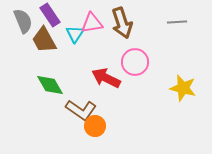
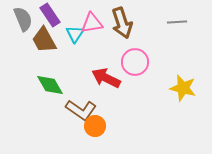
gray semicircle: moved 2 px up
